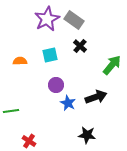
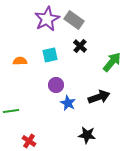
green arrow: moved 3 px up
black arrow: moved 3 px right
